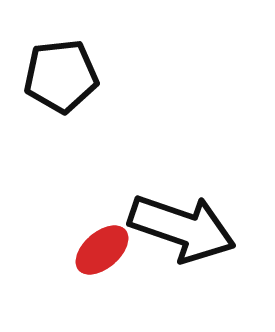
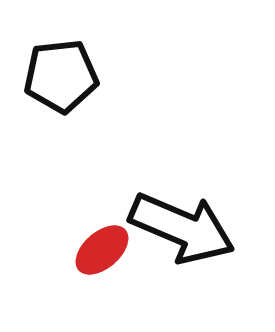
black arrow: rotated 4 degrees clockwise
